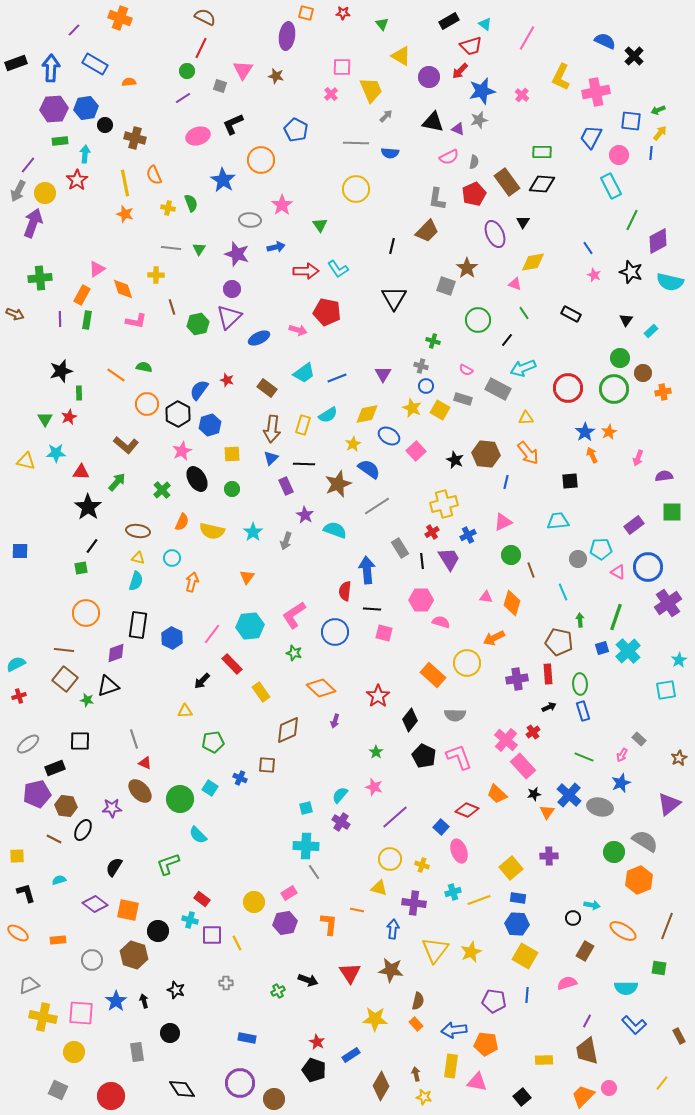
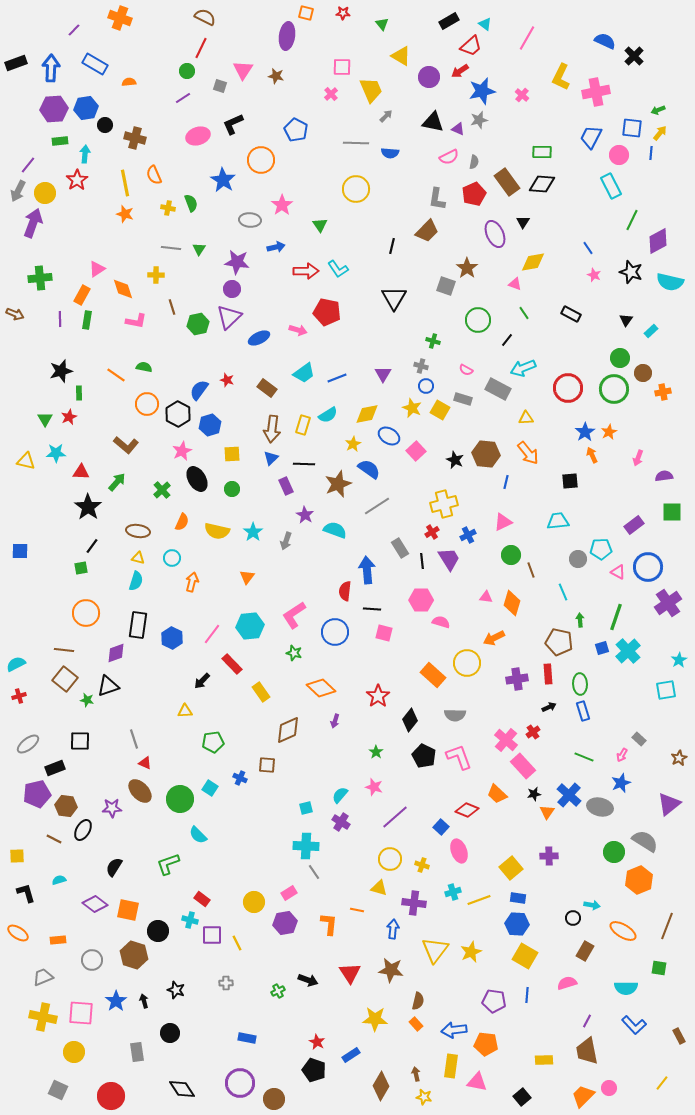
red trapezoid at (471, 46): rotated 25 degrees counterclockwise
red arrow at (460, 71): rotated 12 degrees clockwise
blue square at (631, 121): moved 1 px right, 7 px down
purple star at (237, 254): moved 8 px down; rotated 10 degrees counterclockwise
yellow semicircle at (212, 531): moved 5 px right
gray trapezoid at (29, 985): moved 14 px right, 8 px up
